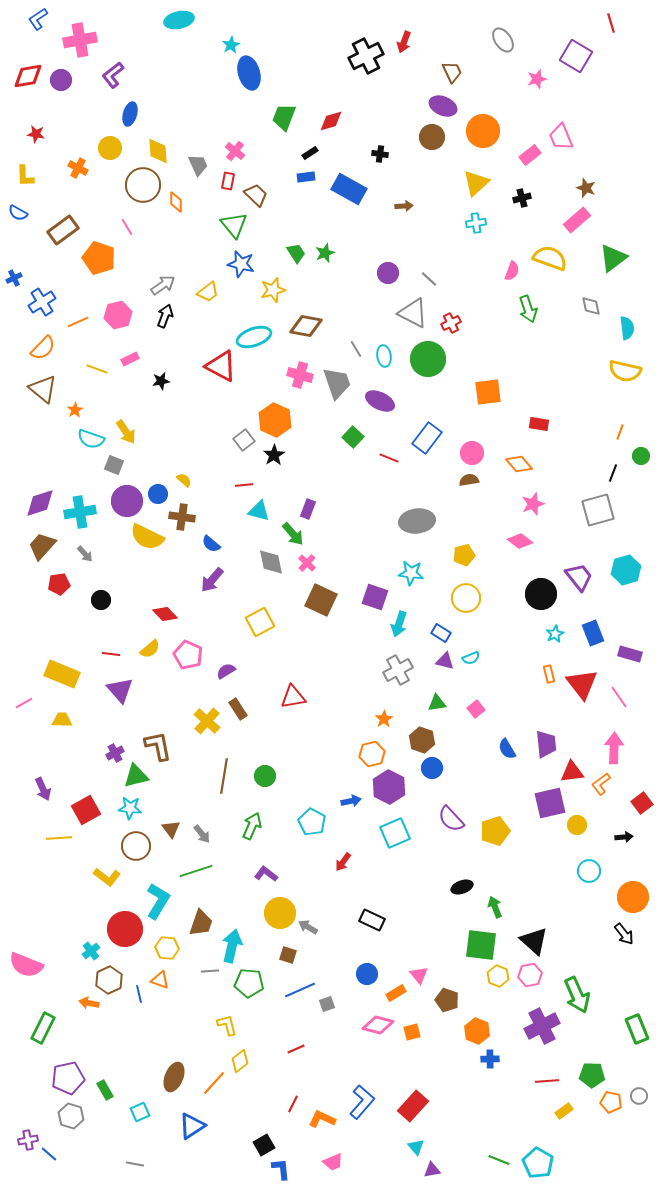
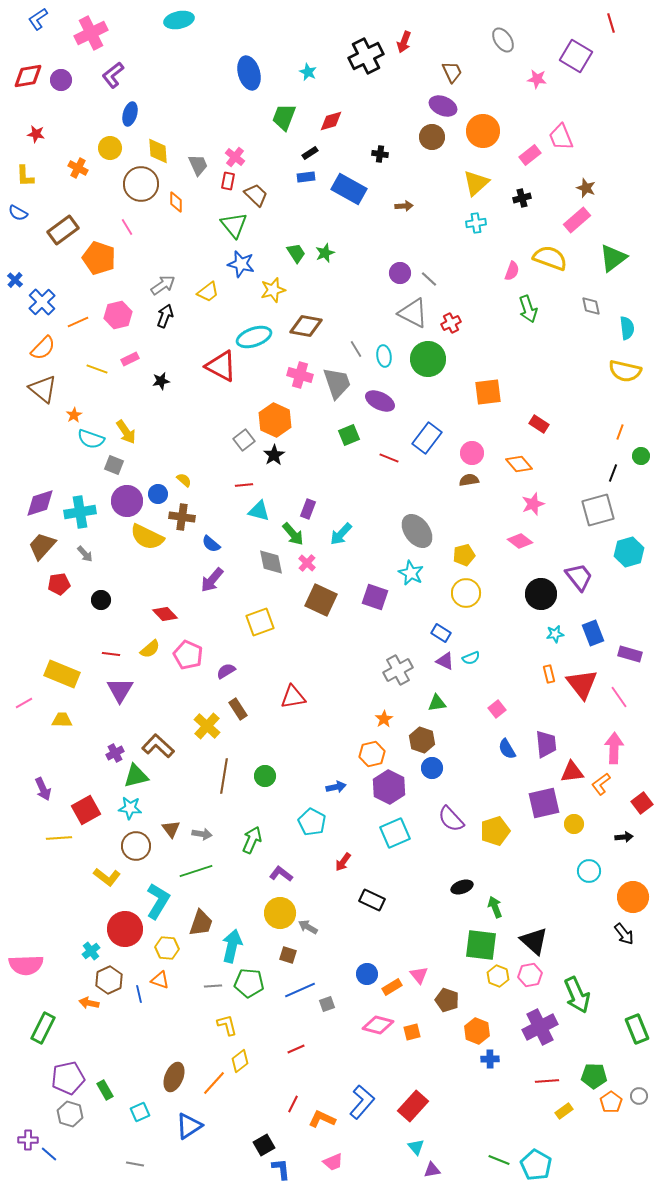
pink cross at (80, 40): moved 11 px right, 7 px up; rotated 16 degrees counterclockwise
cyan star at (231, 45): moved 77 px right, 27 px down; rotated 18 degrees counterclockwise
pink star at (537, 79): rotated 24 degrees clockwise
pink cross at (235, 151): moved 6 px down
brown circle at (143, 185): moved 2 px left, 1 px up
purple circle at (388, 273): moved 12 px right
blue cross at (14, 278): moved 1 px right, 2 px down; rotated 21 degrees counterclockwise
blue cross at (42, 302): rotated 12 degrees counterclockwise
orange star at (75, 410): moved 1 px left, 5 px down
red rectangle at (539, 424): rotated 24 degrees clockwise
green square at (353, 437): moved 4 px left, 2 px up; rotated 25 degrees clockwise
gray ellipse at (417, 521): moved 10 px down; rotated 60 degrees clockwise
cyan hexagon at (626, 570): moved 3 px right, 18 px up
cyan star at (411, 573): rotated 20 degrees clockwise
yellow circle at (466, 598): moved 5 px up
yellow square at (260, 622): rotated 8 degrees clockwise
cyan arrow at (399, 624): moved 58 px left, 90 px up; rotated 25 degrees clockwise
cyan star at (555, 634): rotated 18 degrees clockwise
purple triangle at (445, 661): rotated 12 degrees clockwise
purple triangle at (120, 690): rotated 12 degrees clockwise
pink square at (476, 709): moved 21 px right
yellow cross at (207, 721): moved 5 px down
brown L-shape at (158, 746): rotated 36 degrees counterclockwise
blue arrow at (351, 801): moved 15 px left, 14 px up
purple square at (550, 803): moved 6 px left
yellow circle at (577, 825): moved 3 px left, 1 px up
green arrow at (252, 826): moved 14 px down
gray arrow at (202, 834): rotated 42 degrees counterclockwise
purple L-shape at (266, 874): moved 15 px right
black rectangle at (372, 920): moved 20 px up
pink semicircle at (26, 965): rotated 24 degrees counterclockwise
gray line at (210, 971): moved 3 px right, 15 px down
orange rectangle at (396, 993): moved 4 px left, 6 px up
purple cross at (542, 1026): moved 2 px left, 1 px down
green pentagon at (592, 1075): moved 2 px right, 1 px down
orange pentagon at (611, 1102): rotated 25 degrees clockwise
gray hexagon at (71, 1116): moved 1 px left, 2 px up
blue triangle at (192, 1126): moved 3 px left
purple cross at (28, 1140): rotated 12 degrees clockwise
cyan pentagon at (538, 1163): moved 2 px left, 2 px down
